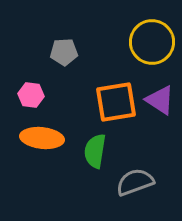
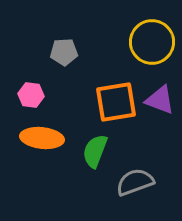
purple triangle: rotated 12 degrees counterclockwise
green semicircle: rotated 12 degrees clockwise
